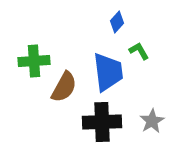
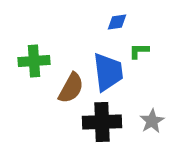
blue diamond: rotated 40 degrees clockwise
green L-shape: rotated 60 degrees counterclockwise
brown semicircle: moved 7 px right, 1 px down
